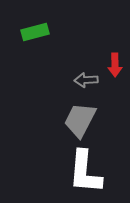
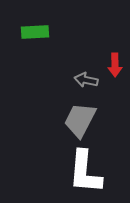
green rectangle: rotated 12 degrees clockwise
gray arrow: rotated 15 degrees clockwise
